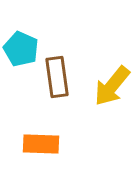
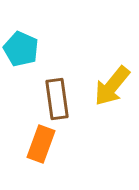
brown rectangle: moved 22 px down
orange rectangle: rotated 72 degrees counterclockwise
